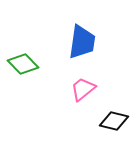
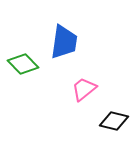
blue trapezoid: moved 18 px left
pink trapezoid: moved 1 px right
